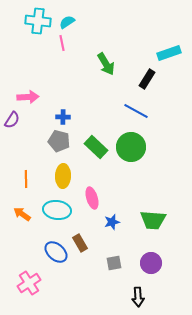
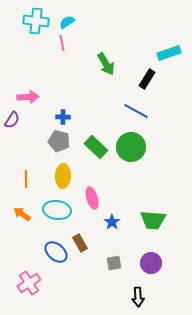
cyan cross: moved 2 px left
blue star: rotated 21 degrees counterclockwise
